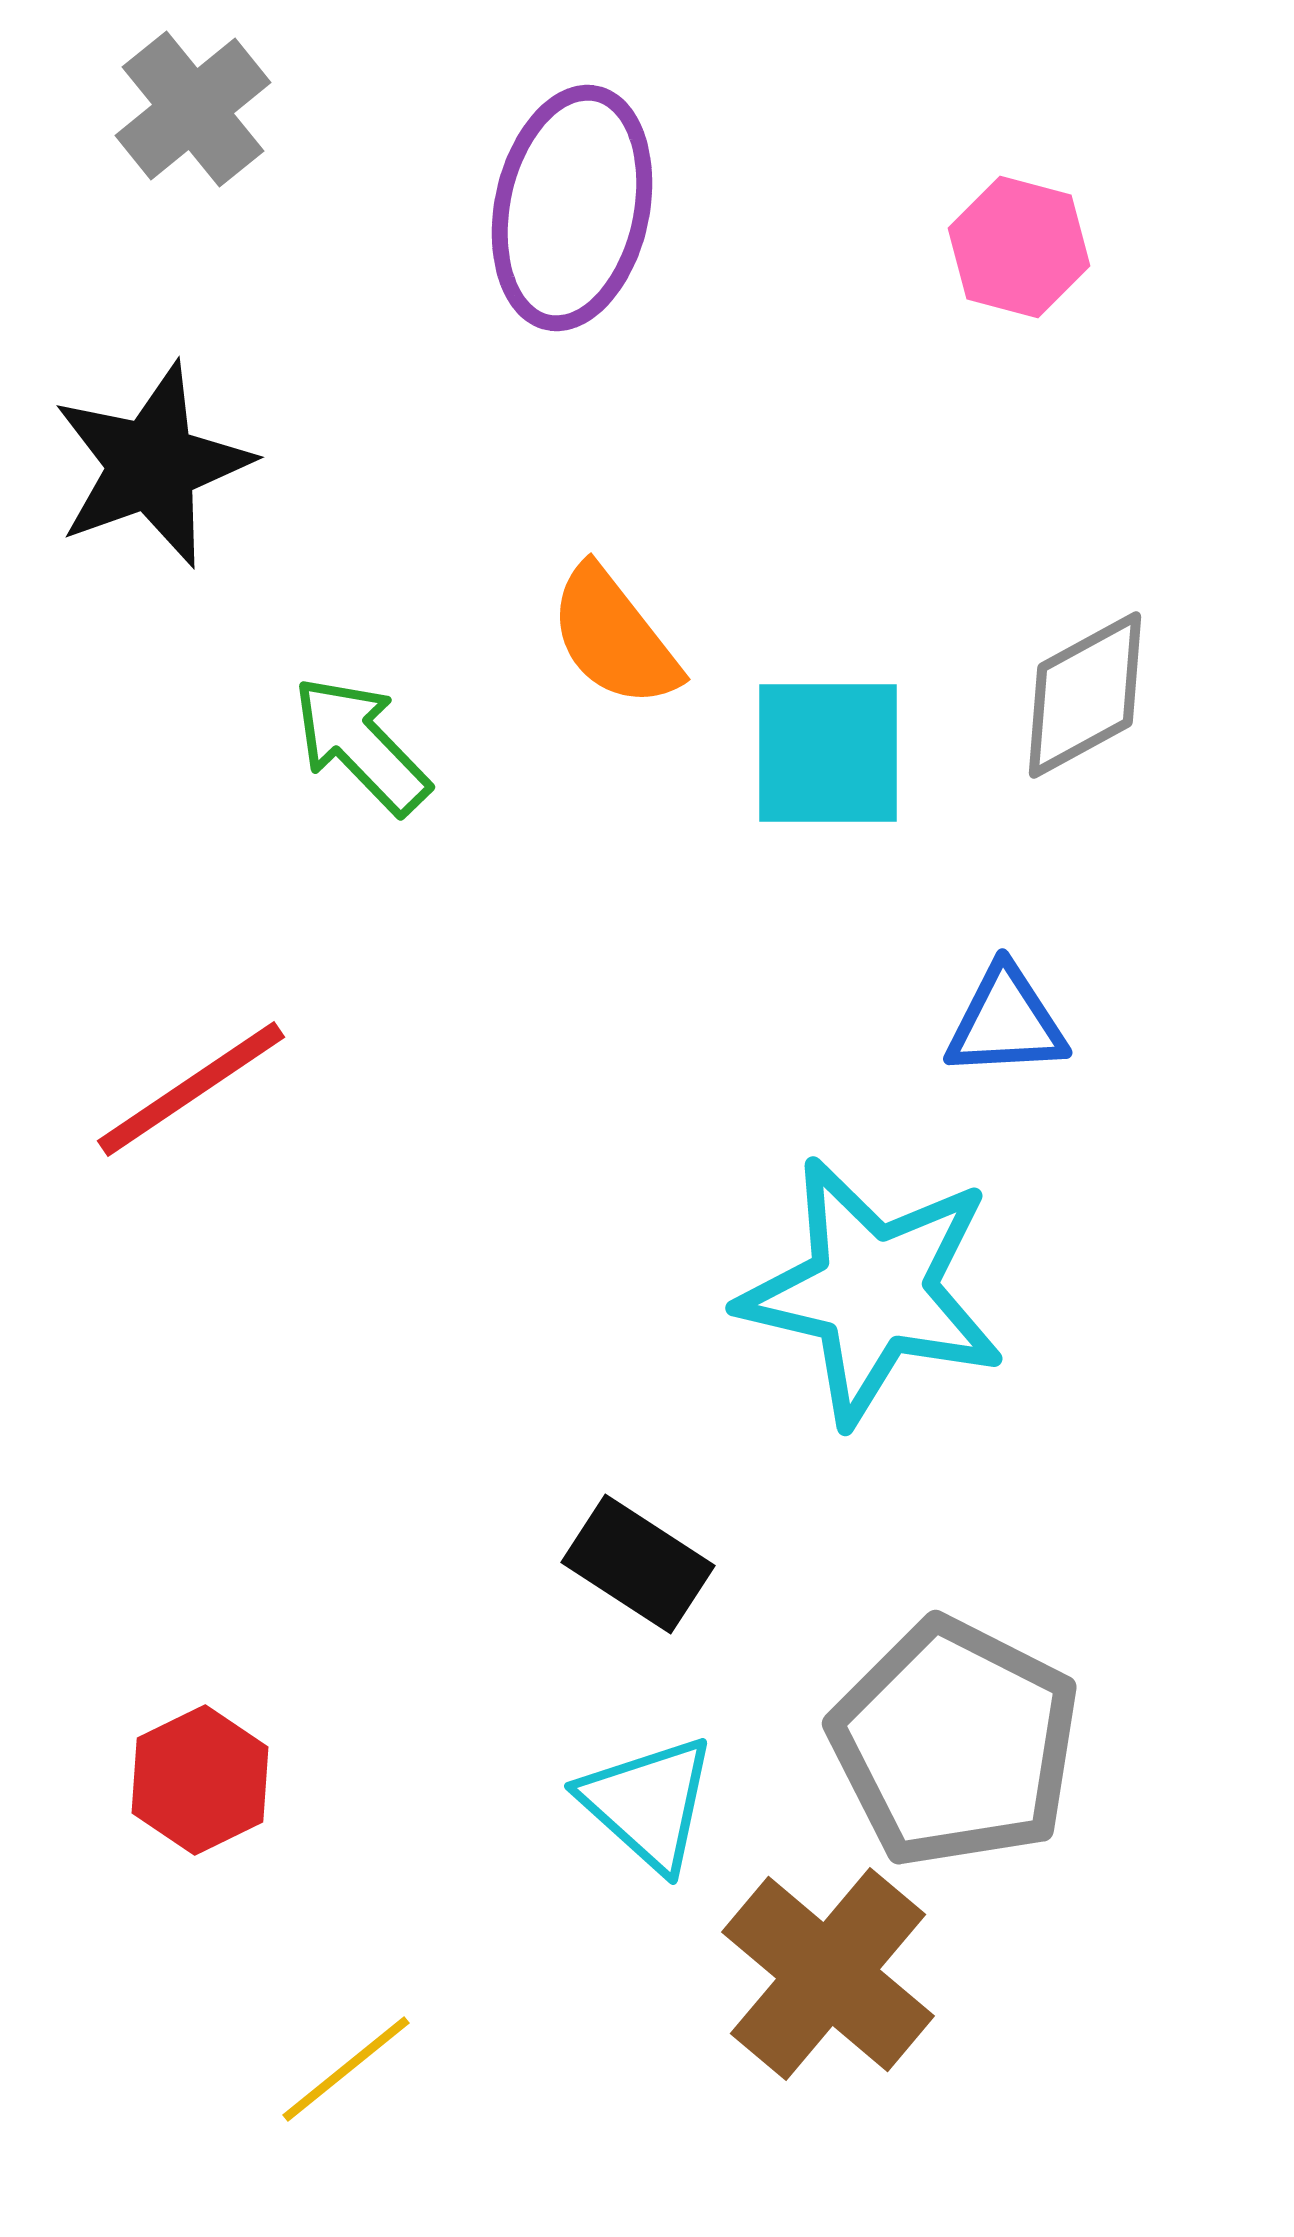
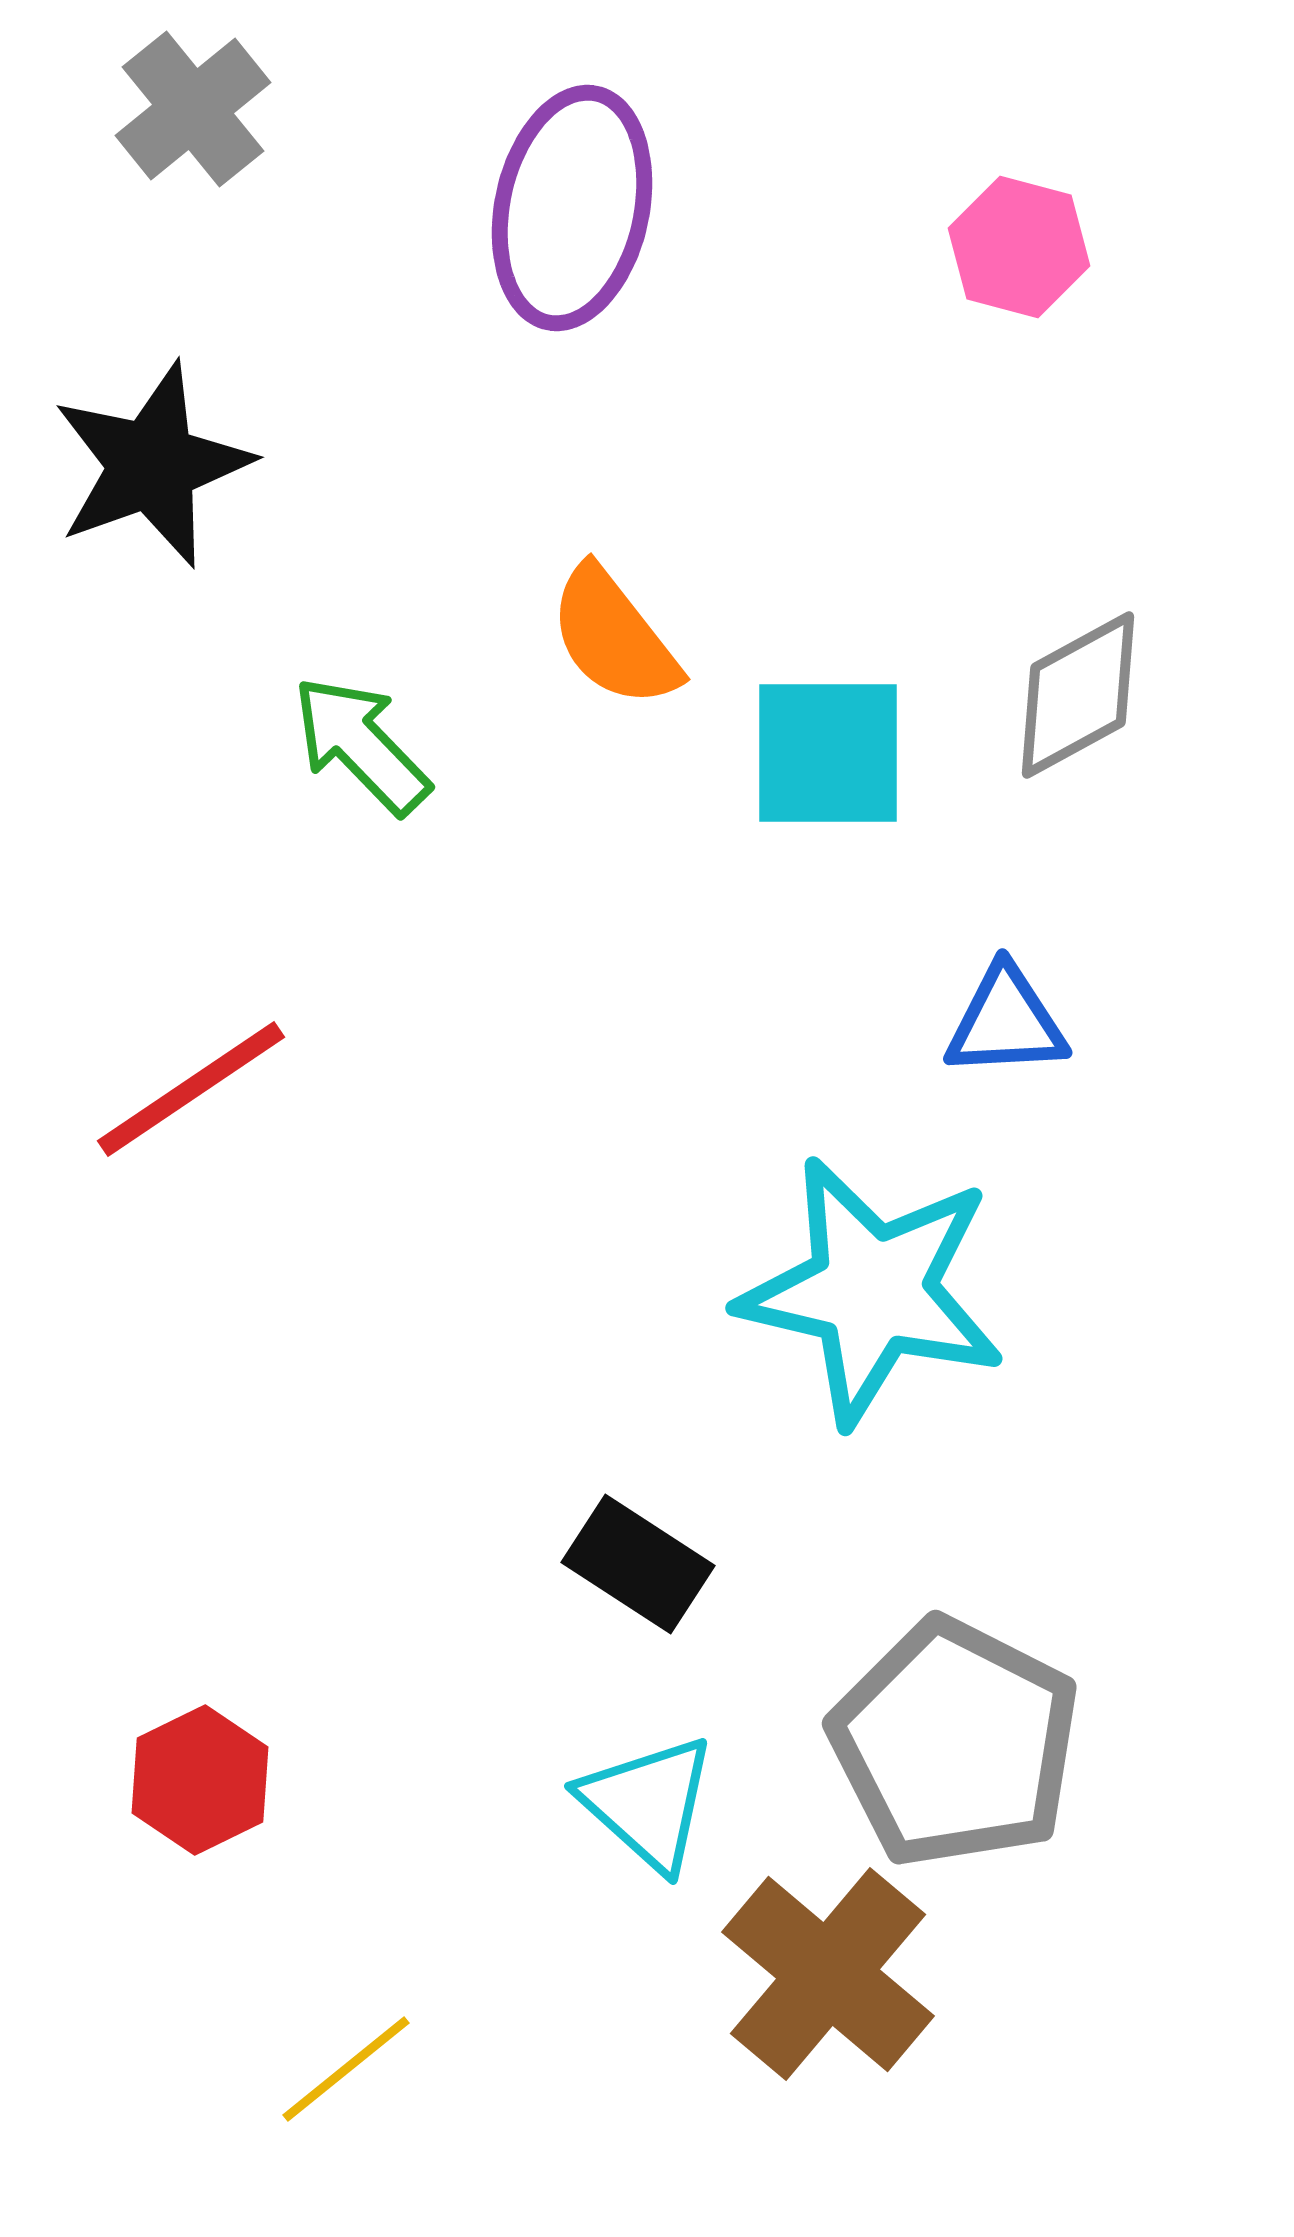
gray diamond: moved 7 px left
